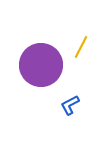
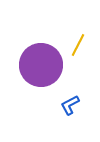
yellow line: moved 3 px left, 2 px up
